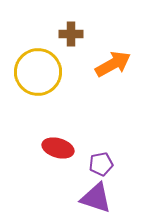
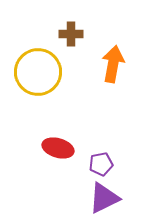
orange arrow: rotated 51 degrees counterclockwise
purple triangle: moved 8 px right; rotated 44 degrees counterclockwise
